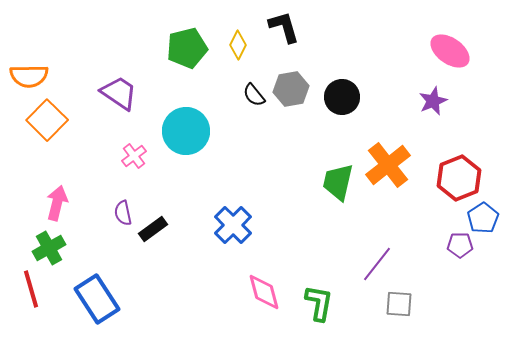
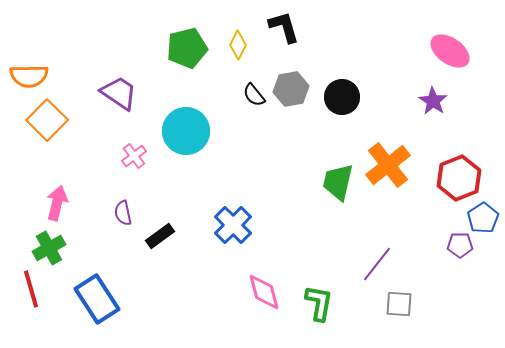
purple star: rotated 16 degrees counterclockwise
black rectangle: moved 7 px right, 7 px down
